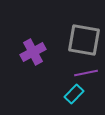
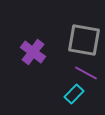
purple cross: rotated 25 degrees counterclockwise
purple line: rotated 40 degrees clockwise
